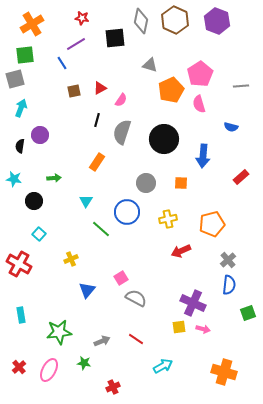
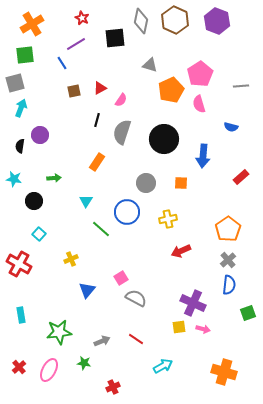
red star at (82, 18): rotated 16 degrees clockwise
gray square at (15, 79): moved 4 px down
orange pentagon at (212, 224): moved 16 px right, 5 px down; rotated 20 degrees counterclockwise
